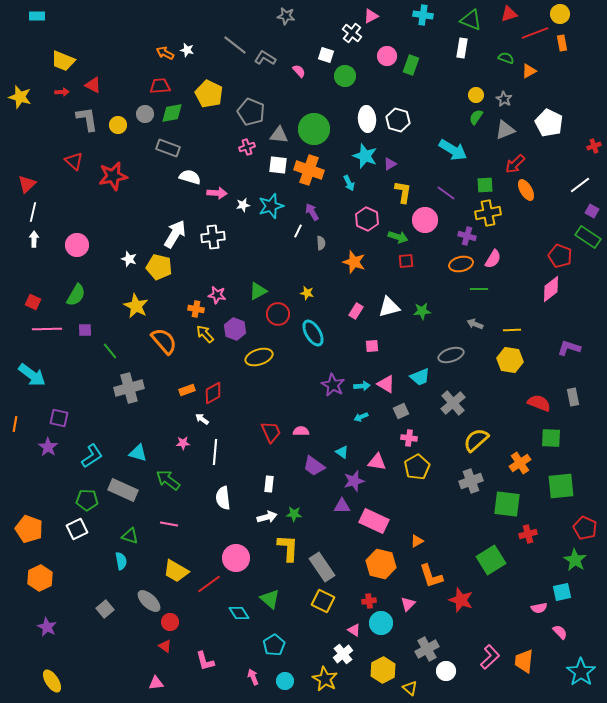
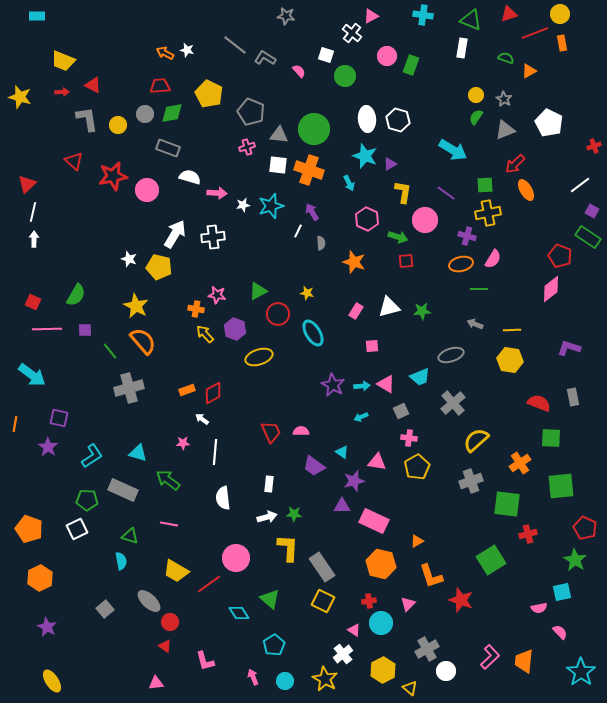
pink circle at (77, 245): moved 70 px right, 55 px up
orange semicircle at (164, 341): moved 21 px left
